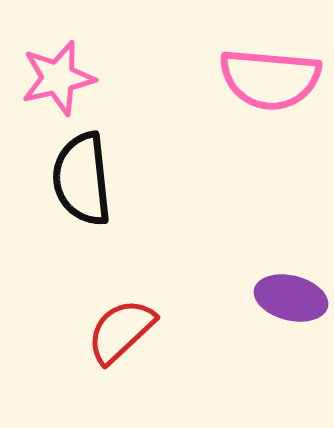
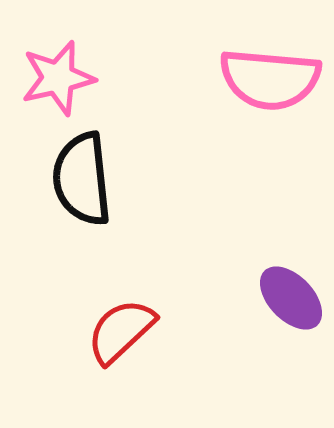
purple ellipse: rotated 32 degrees clockwise
